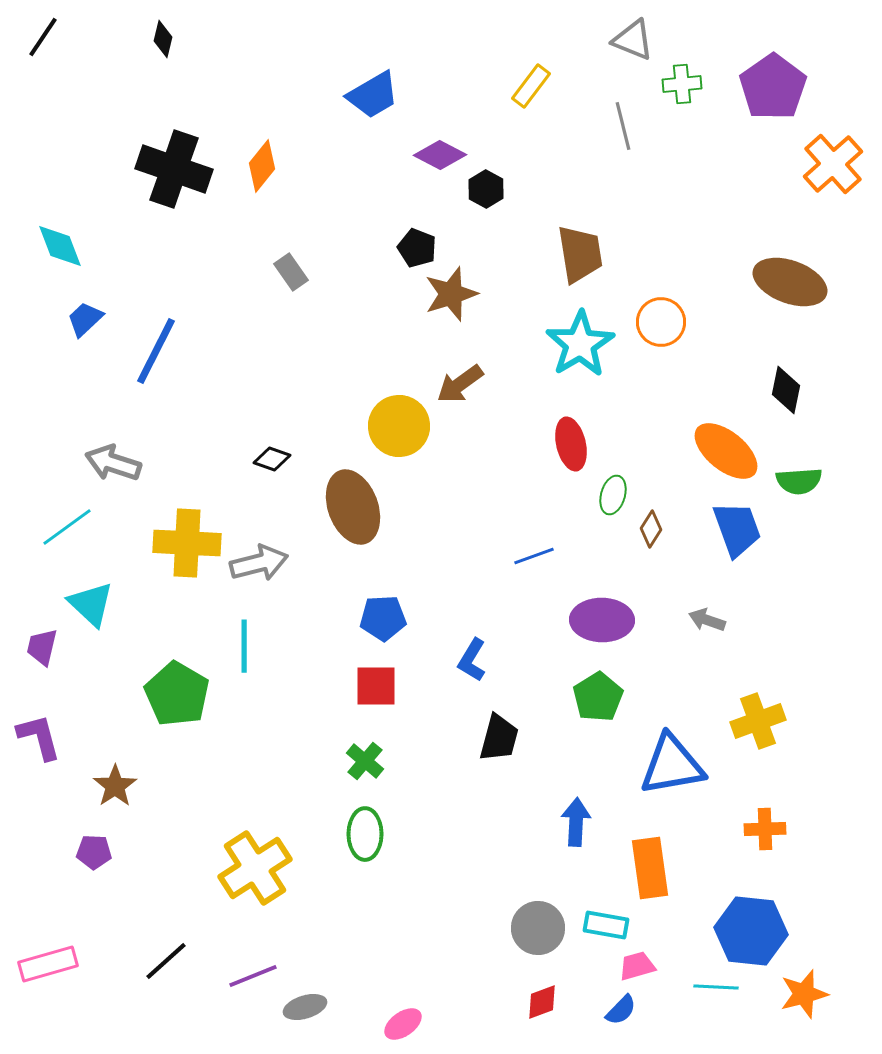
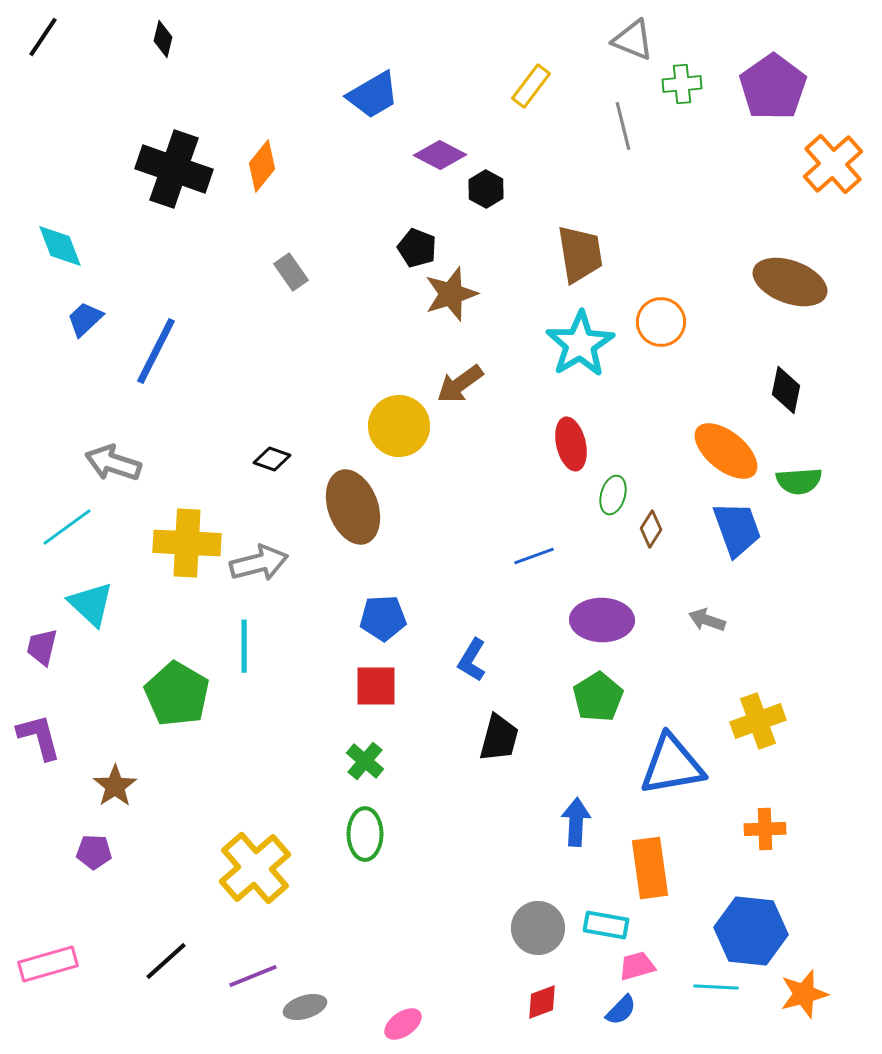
yellow cross at (255, 868): rotated 8 degrees counterclockwise
